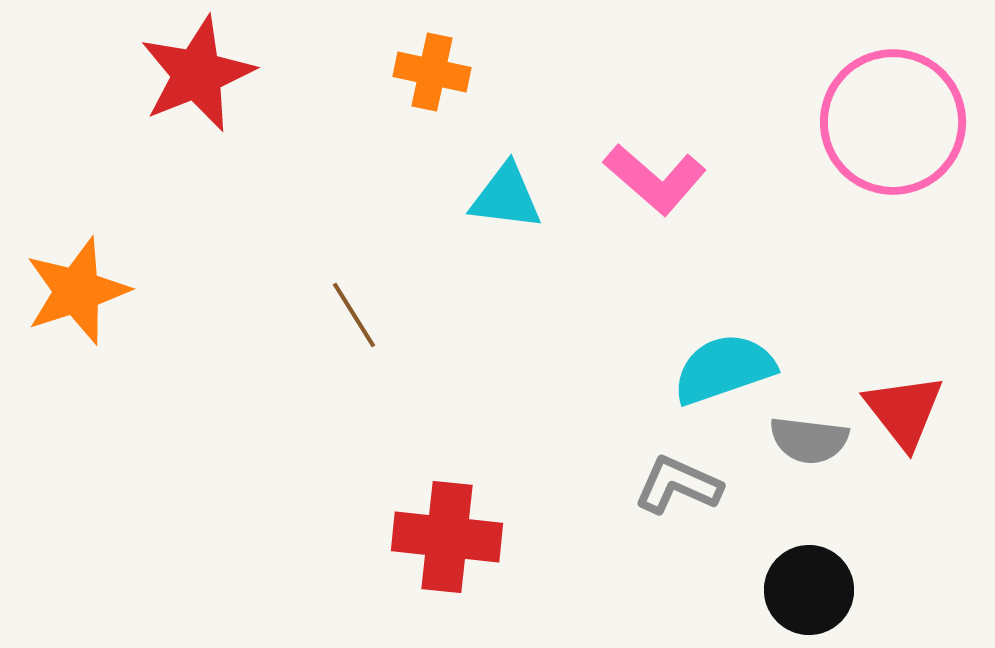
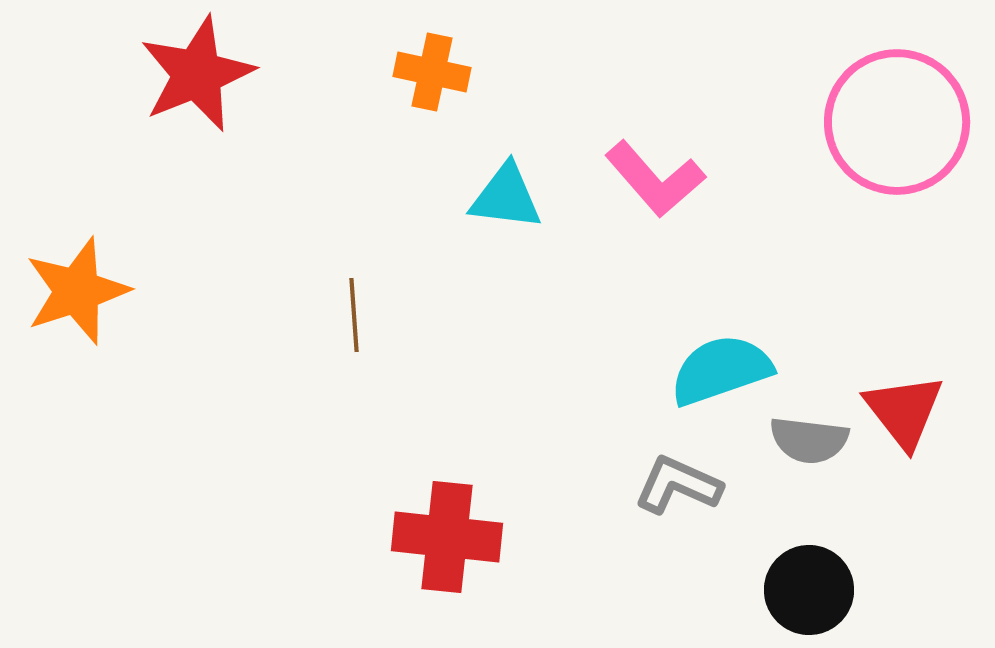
pink circle: moved 4 px right
pink L-shape: rotated 8 degrees clockwise
brown line: rotated 28 degrees clockwise
cyan semicircle: moved 3 px left, 1 px down
